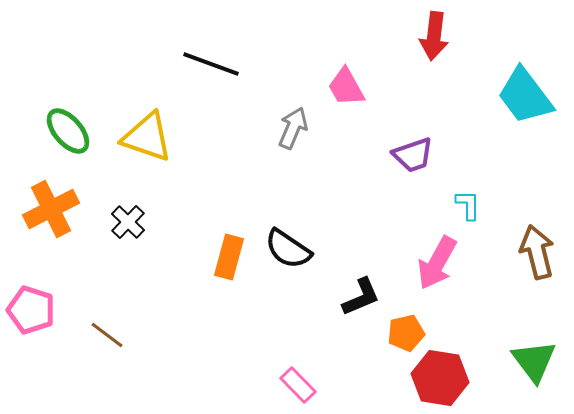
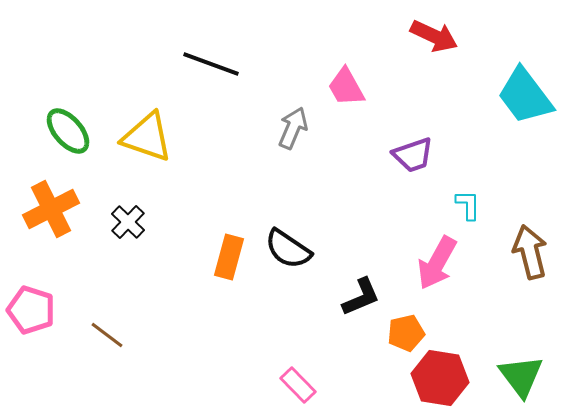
red arrow: rotated 72 degrees counterclockwise
brown arrow: moved 7 px left
green triangle: moved 13 px left, 15 px down
